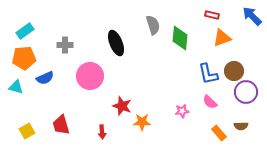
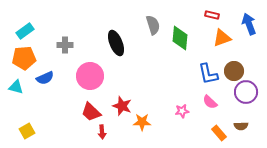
blue arrow: moved 3 px left, 8 px down; rotated 25 degrees clockwise
red trapezoid: moved 30 px right, 13 px up; rotated 30 degrees counterclockwise
